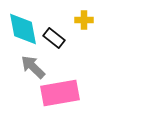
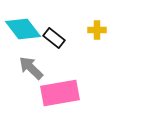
yellow cross: moved 13 px right, 10 px down
cyan diamond: rotated 27 degrees counterclockwise
gray arrow: moved 2 px left, 1 px down
